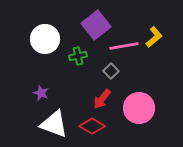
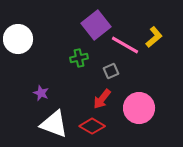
white circle: moved 27 px left
pink line: moved 1 px right, 1 px up; rotated 40 degrees clockwise
green cross: moved 1 px right, 2 px down
gray square: rotated 21 degrees clockwise
